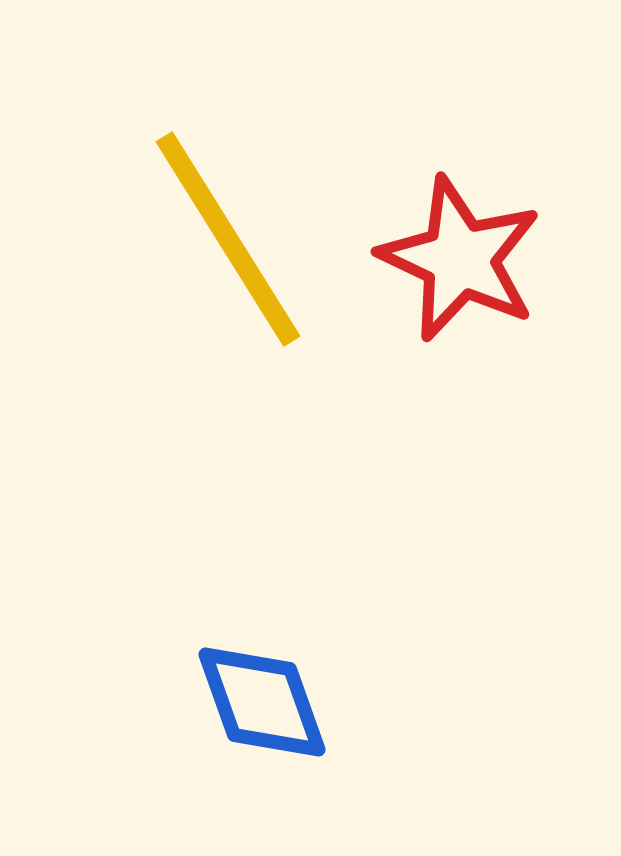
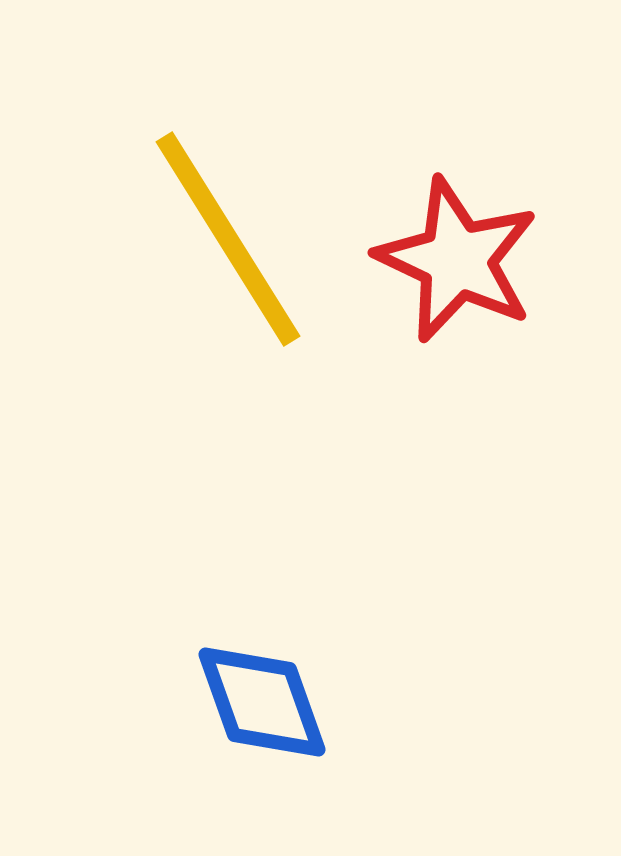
red star: moved 3 px left, 1 px down
